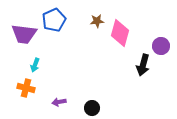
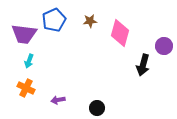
brown star: moved 7 px left
purple circle: moved 3 px right
cyan arrow: moved 6 px left, 4 px up
orange cross: rotated 12 degrees clockwise
purple arrow: moved 1 px left, 2 px up
black circle: moved 5 px right
